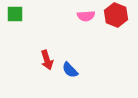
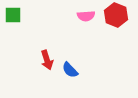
green square: moved 2 px left, 1 px down
